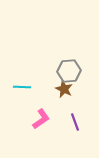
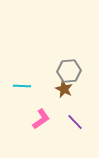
cyan line: moved 1 px up
purple line: rotated 24 degrees counterclockwise
